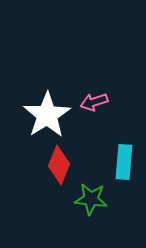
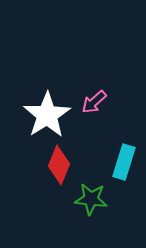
pink arrow: rotated 24 degrees counterclockwise
cyan rectangle: rotated 12 degrees clockwise
